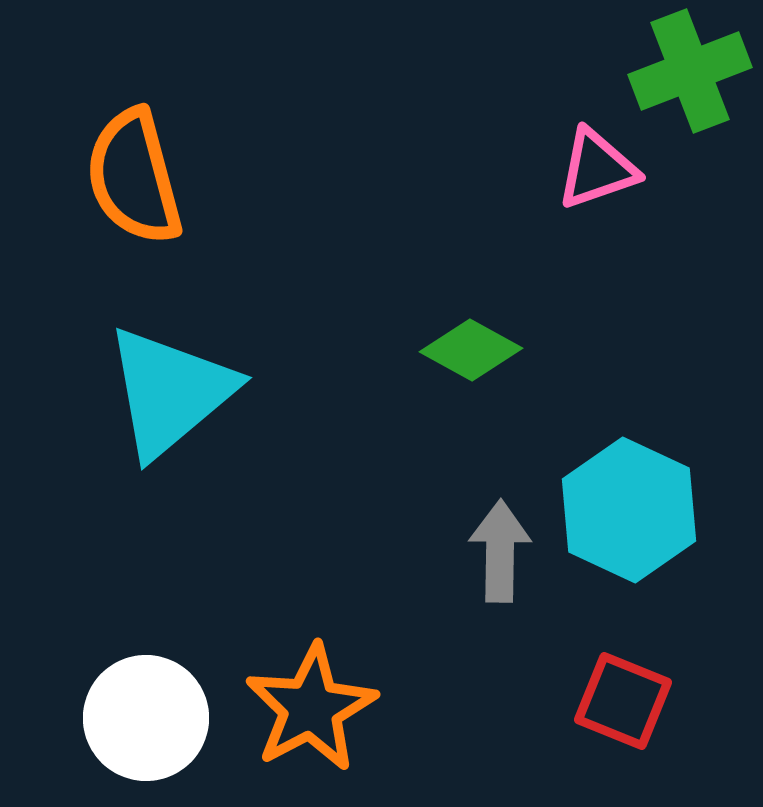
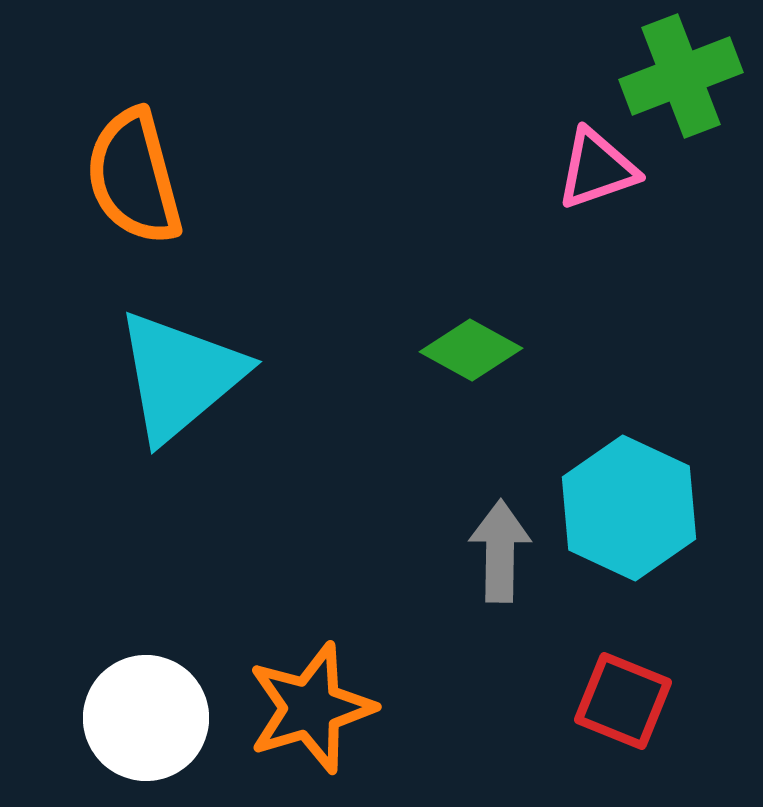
green cross: moved 9 px left, 5 px down
cyan triangle: moved 10 px right, 16 px up
cyan hexagon: moved 2 px up
orange star: rotated 11 degrees clockwise
